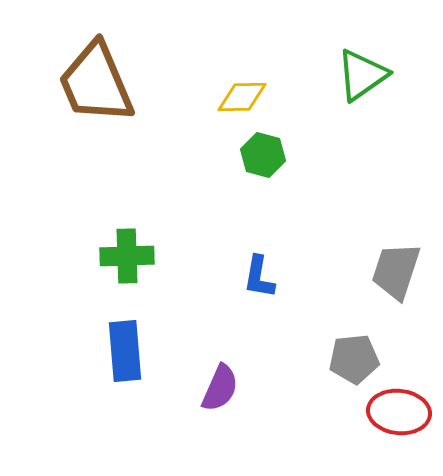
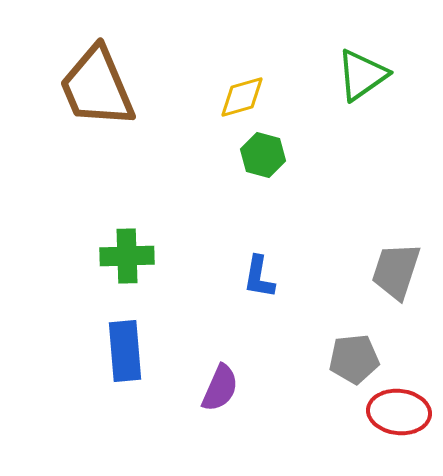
brown trapezoid: moved 1 px right, 4 px down
yellow diamond: rotated 15 degrees counterclockwise
